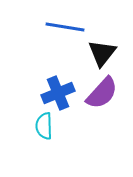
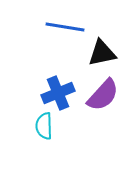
black triangle: rotated 40 degrees clockwise
purple semicircle: moved 1 px right, 2 px down
